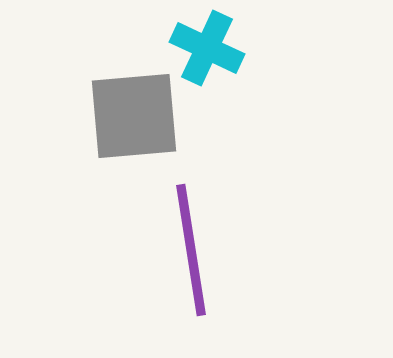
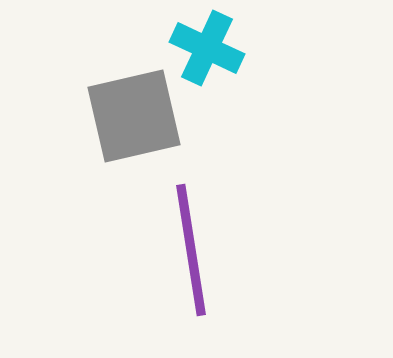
gray square: rotated 8 degrees counterclockwise
